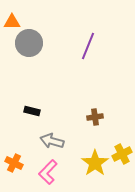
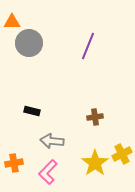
gray arrow: rotated 10 degrees counterclockwise
orange cross: rotated 36 degrees counterclockwise
